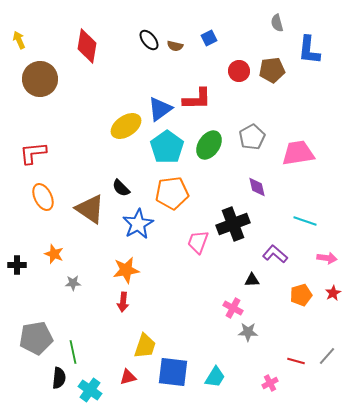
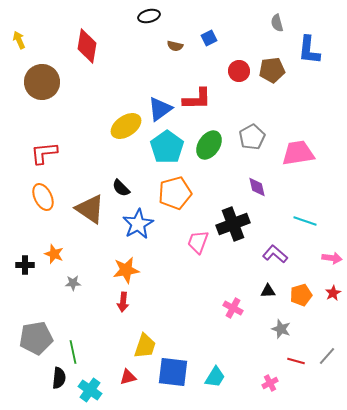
black ellipse at (149, 40): moved 24 px up; rotated 65 degrees counterclockwise
brown circle at (40, 79): moved 2 px right, 3 px down
red L-shape at (33, 153): moved 11 px right
orange pentagon at (172, 193): moved 3 px right; rotated 8 degrees counterclockwise
pink arrow at (327, 258): moved 5 px right
black cross at (17, 265): moved 8 px right
black triangle at (252, 280): moved 16 px right, 11 px down
gray star at (248, 332): moved 33 px right, 3 px up; rotated 18 degrees clockwise
